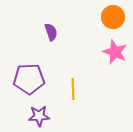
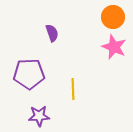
purple semicircle: moved 1 px right, 1 px down
pink star: moved 1 px left, 5 px up
purple pentagon: moved 5 px up
